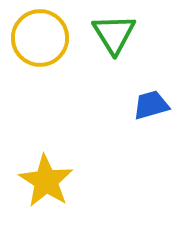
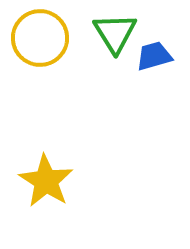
green triangle: moved 1 px right, 1 px up
blue trapezoid: moved 3 px right, 49 px up
